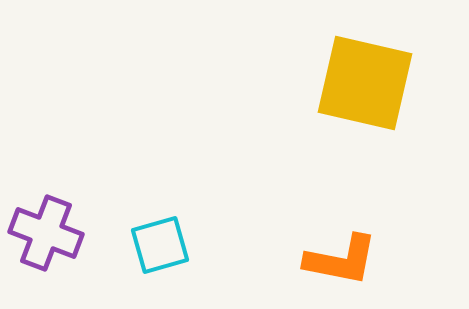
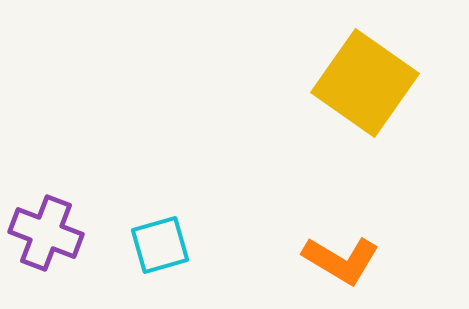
yellow square: rotated 22 degrees clockwise
orange L-shape: rotated 20 degrees clockwise
